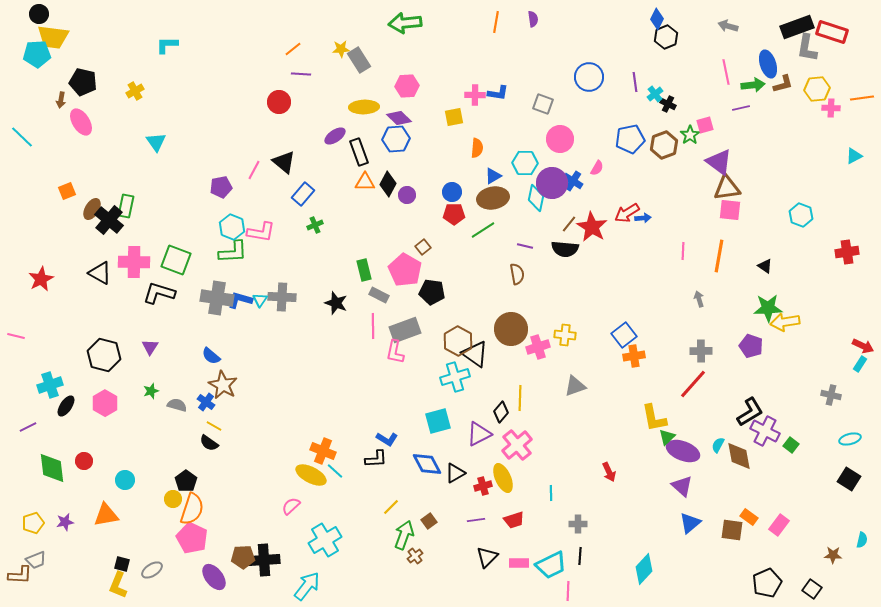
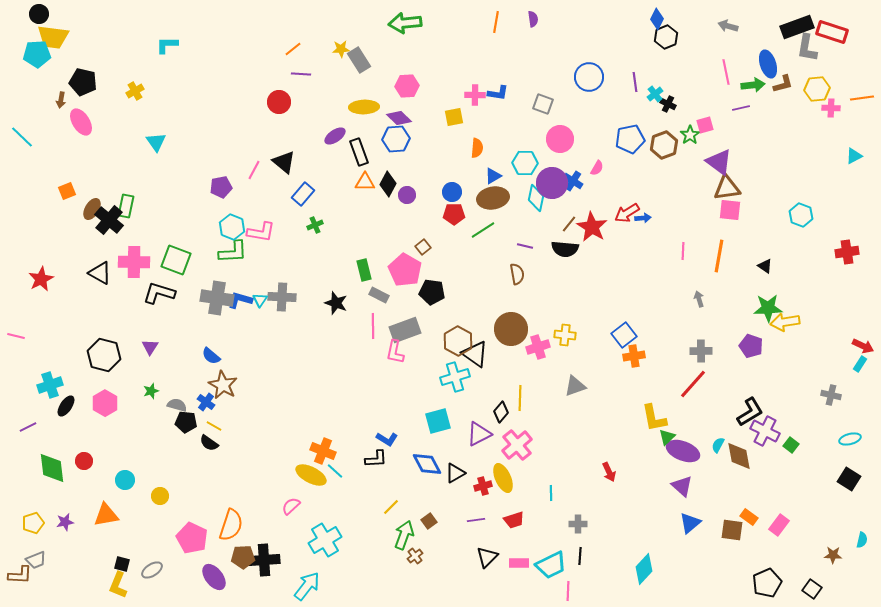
black pentagon at (186, 481): moved 59 px up; rotated 30 degrees counterclockwise
yellow circle at (173, 499): moved 13 px left, 3 px up
orange semicircle at (192, 509): moved 39 px right, 16 px down
